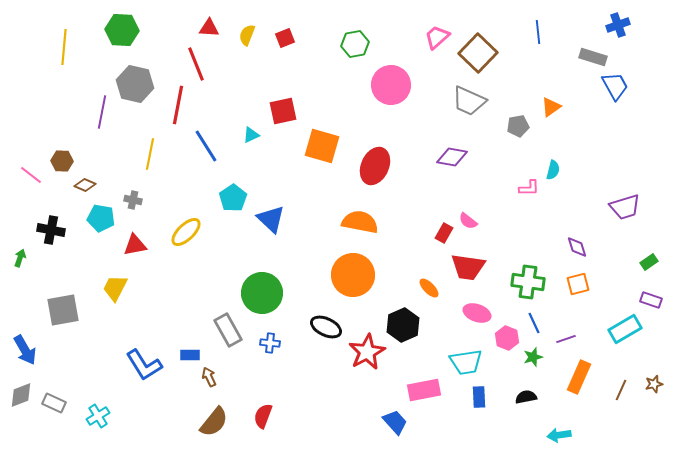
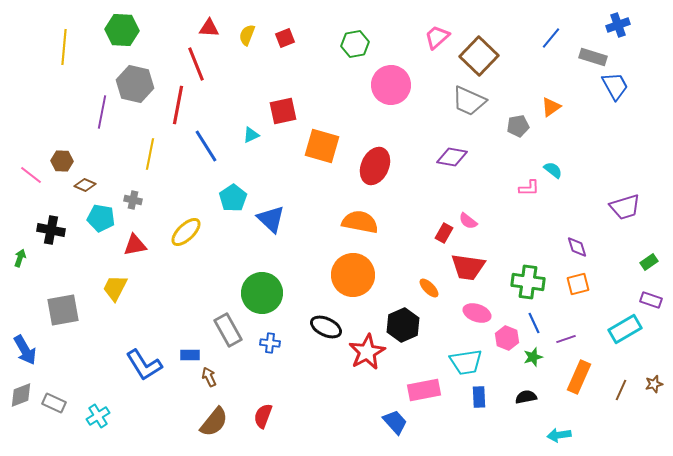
blue line at (538, 32): moved 13 px right, 6 px down; rotated 45 degrees clockwise
brown square at (478, 53): moved 1 px right, 3 px down
cyan semicircle at (553, 170): rotated 66 degrees counterclockwise
